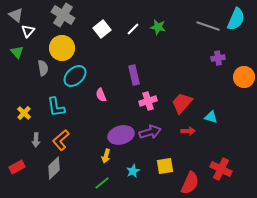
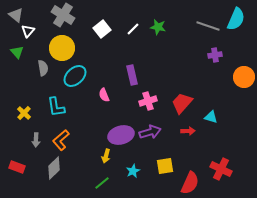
purple cross: moved 3 px left, 3 px up
purple rectangle: moved 2 px left
pink semicircle: moved 3 px right
red rectangle: rotated 49 degrees clockwise
